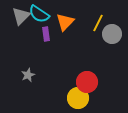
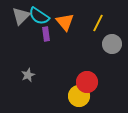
cyan semicircle: moved 2 px down
orange triangle: rotated 24 degrees counterclockwise
gray circle: moved 10 px down
yellow circle: moved 1 px right, 2 px up
